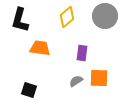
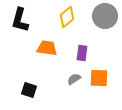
orange trapezoid: moved 7 px right
gray semicircle: moved 2 px left, 2 px up
